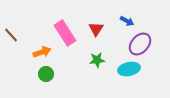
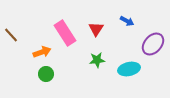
purple ellipse: moved 13 px right
